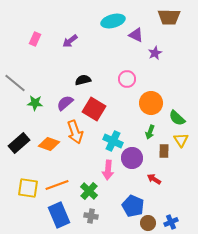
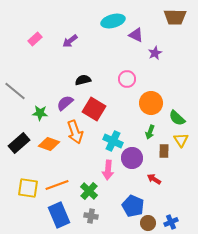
brown trapezoid: moved 6 px right
pink rectangle: rotated 24 degrees clockwise
gray line: moved 8 px down
green star: moved 5 px right, 10 px down
